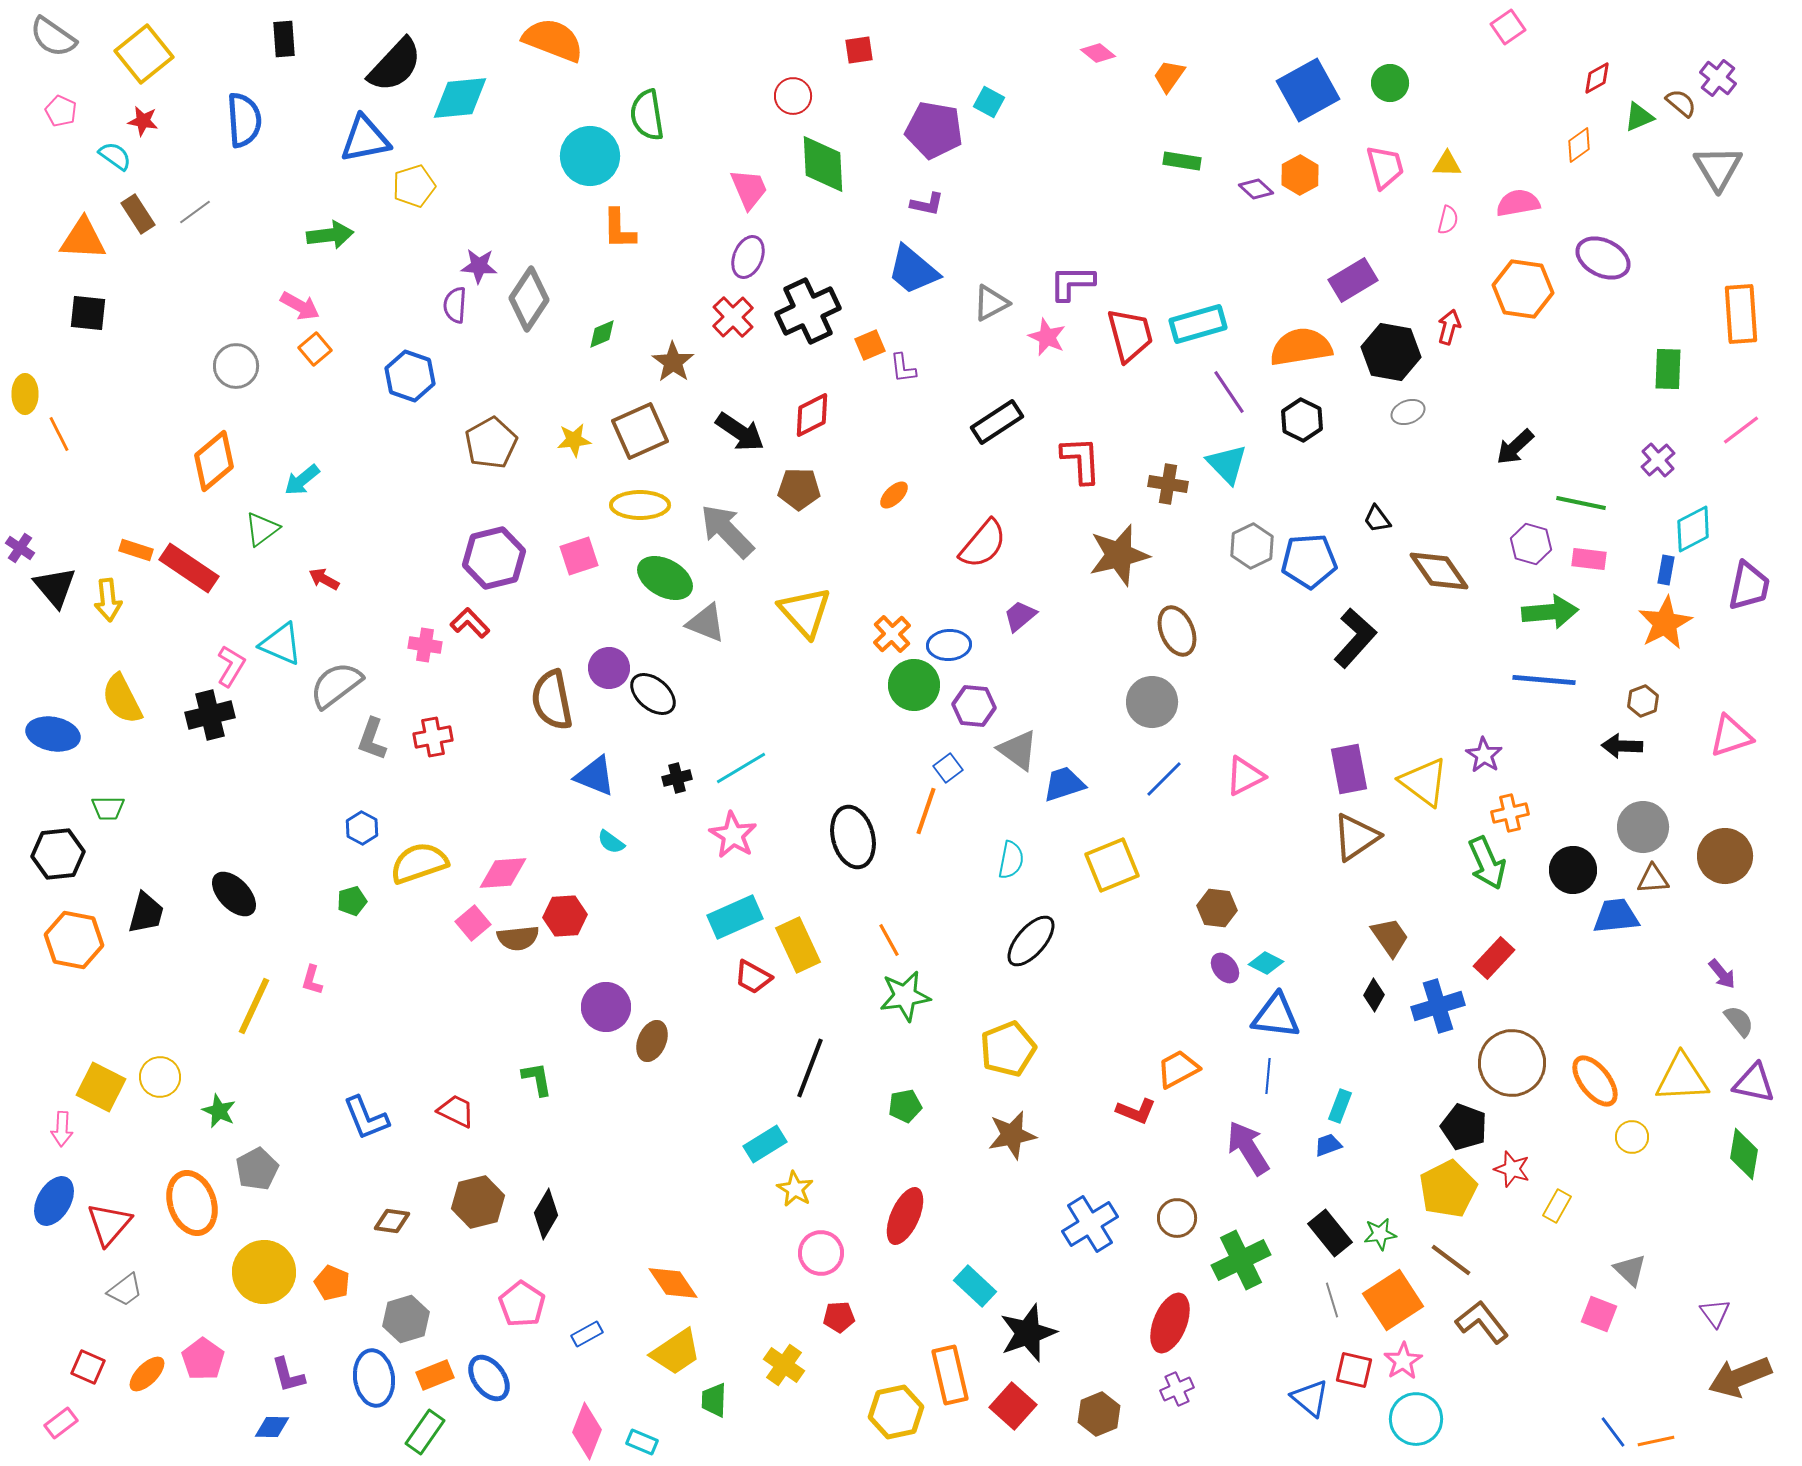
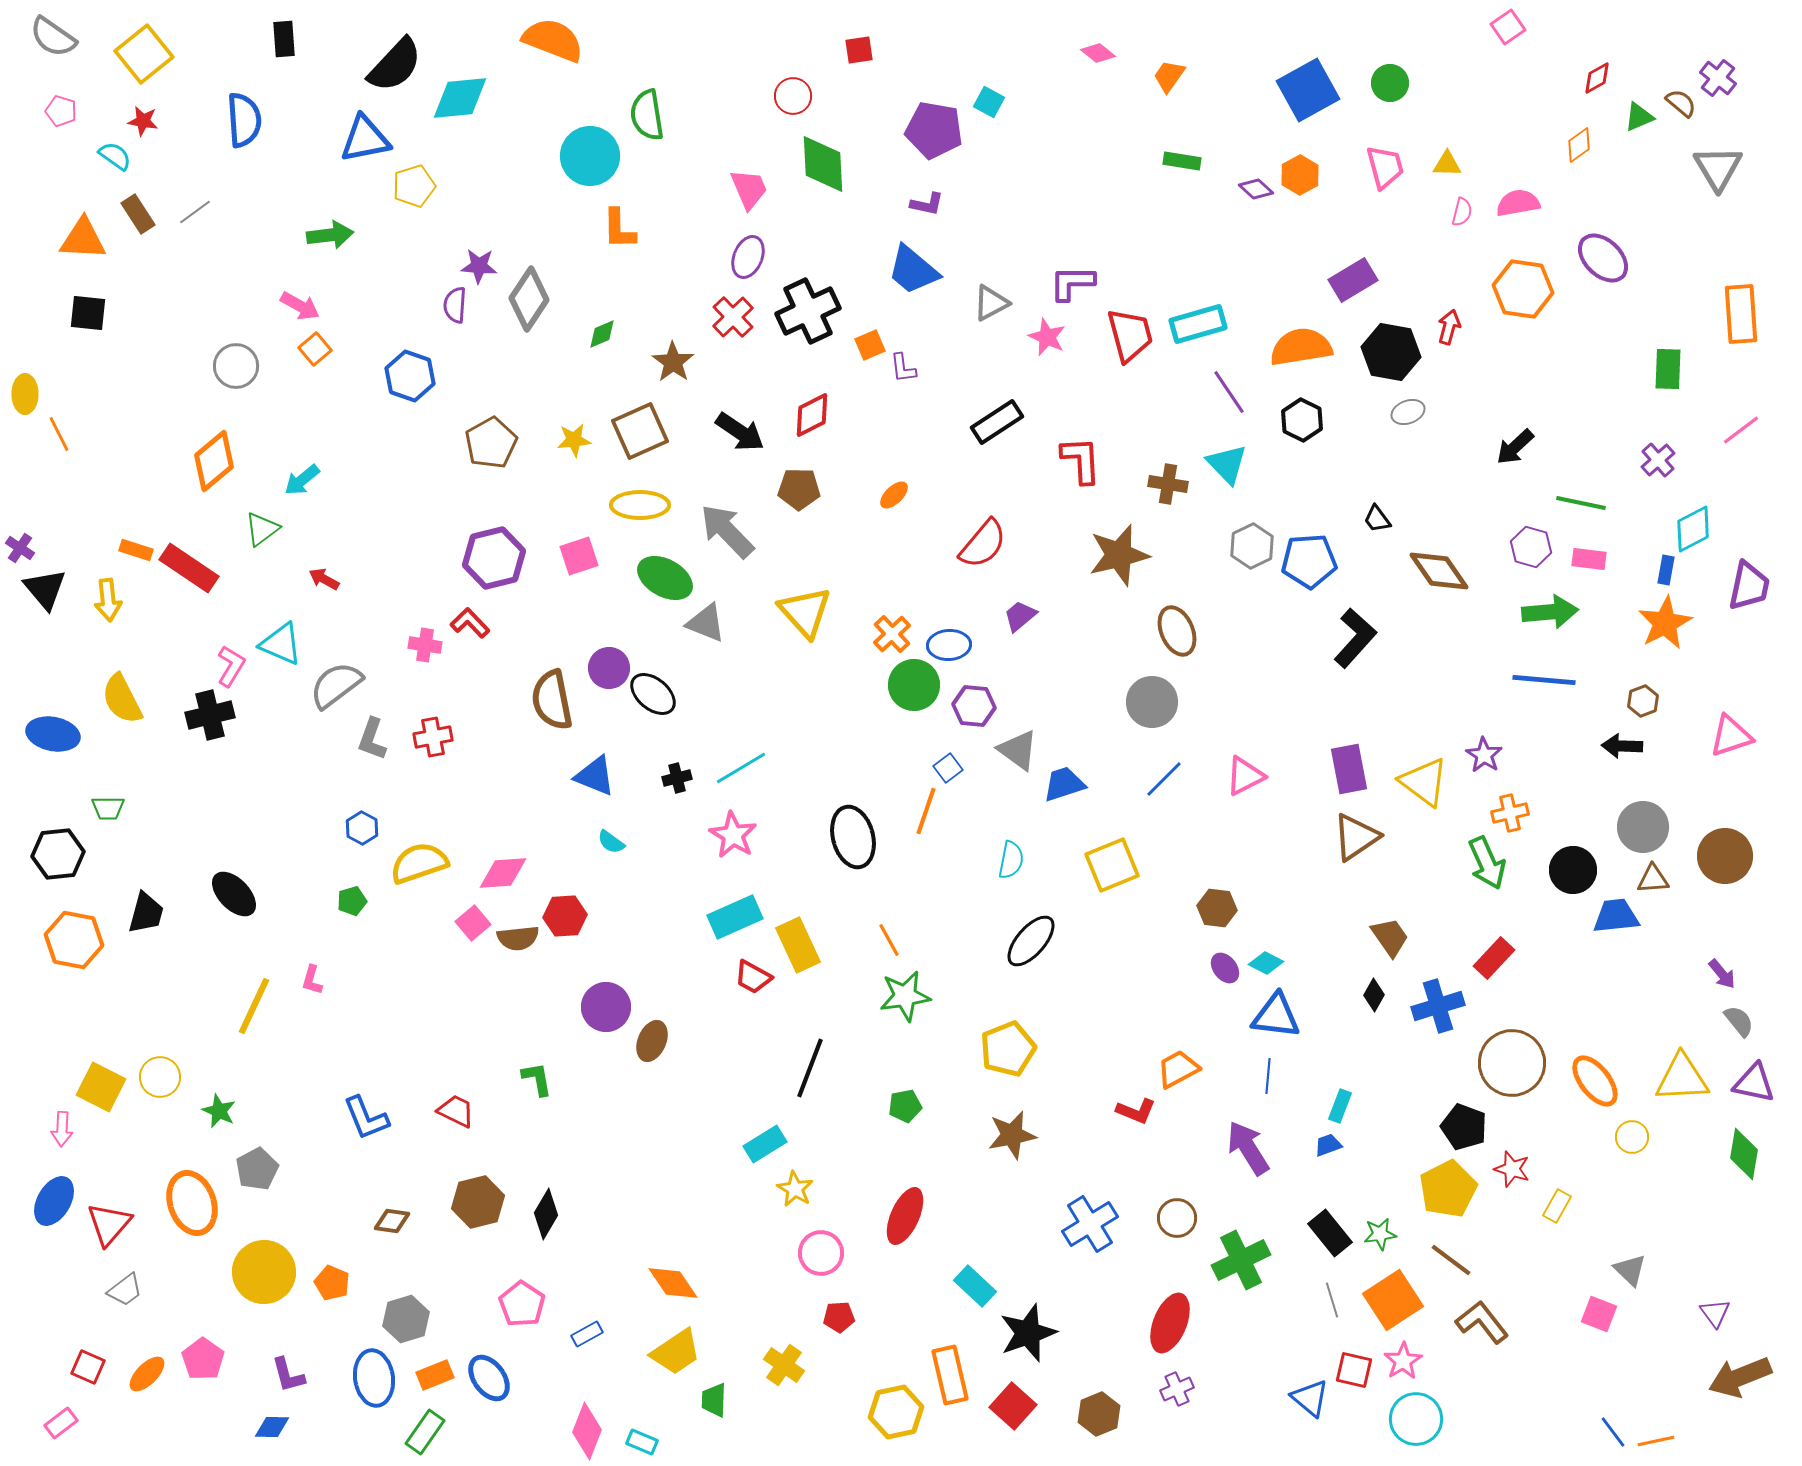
pink pentagon at (61, 111): rotated 8 degrees counterclockwise
pink semicircle at (1448, 220): moved 14 px right, 8 px up
purple ellipse at (1603, 258): rotated 18 degrees clockwise
purple hexagon at (1531, 544): moved 3 px down
black triangle at (55, 587): moved 10 px left, 2 px down
